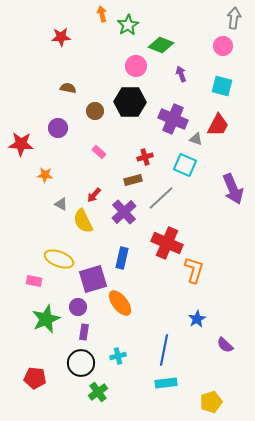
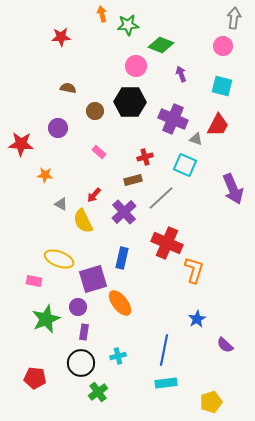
green star at (128, 25): rotated 25 degrees clockwise
